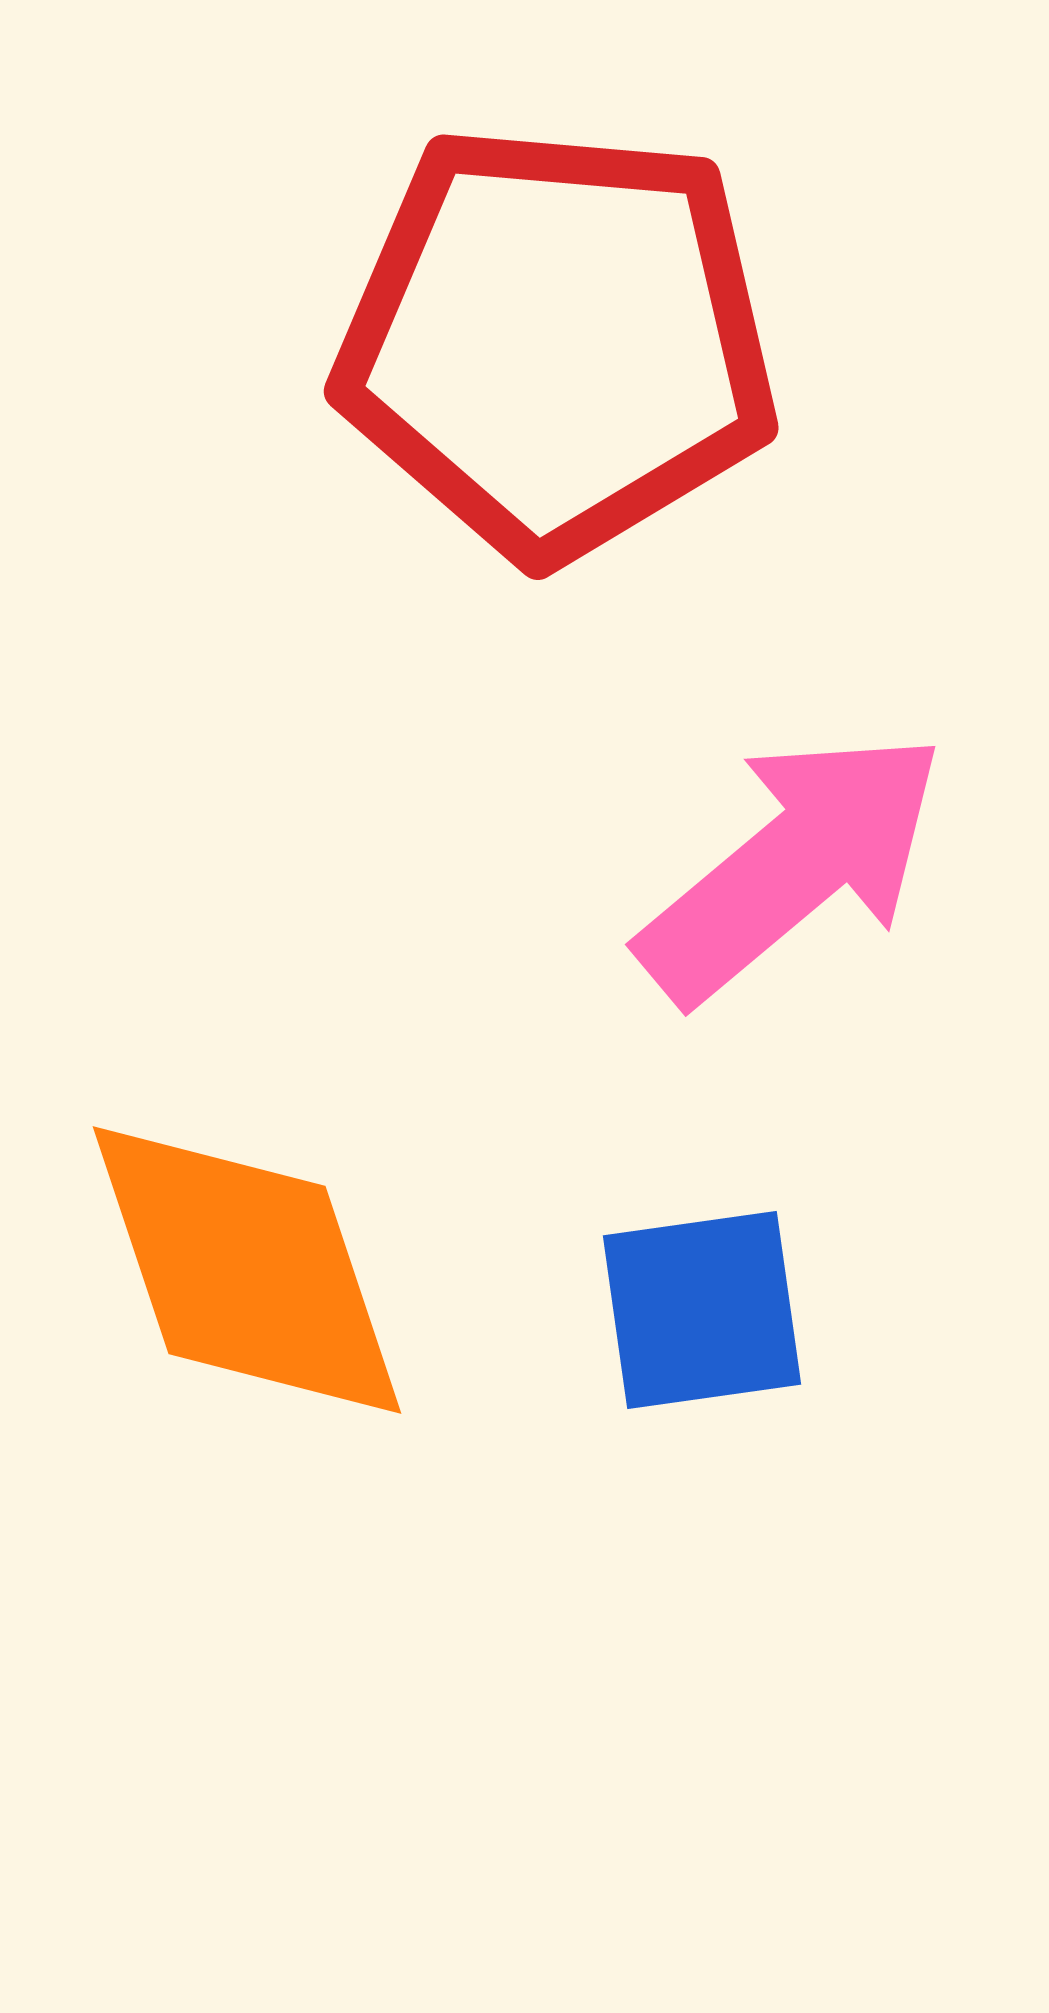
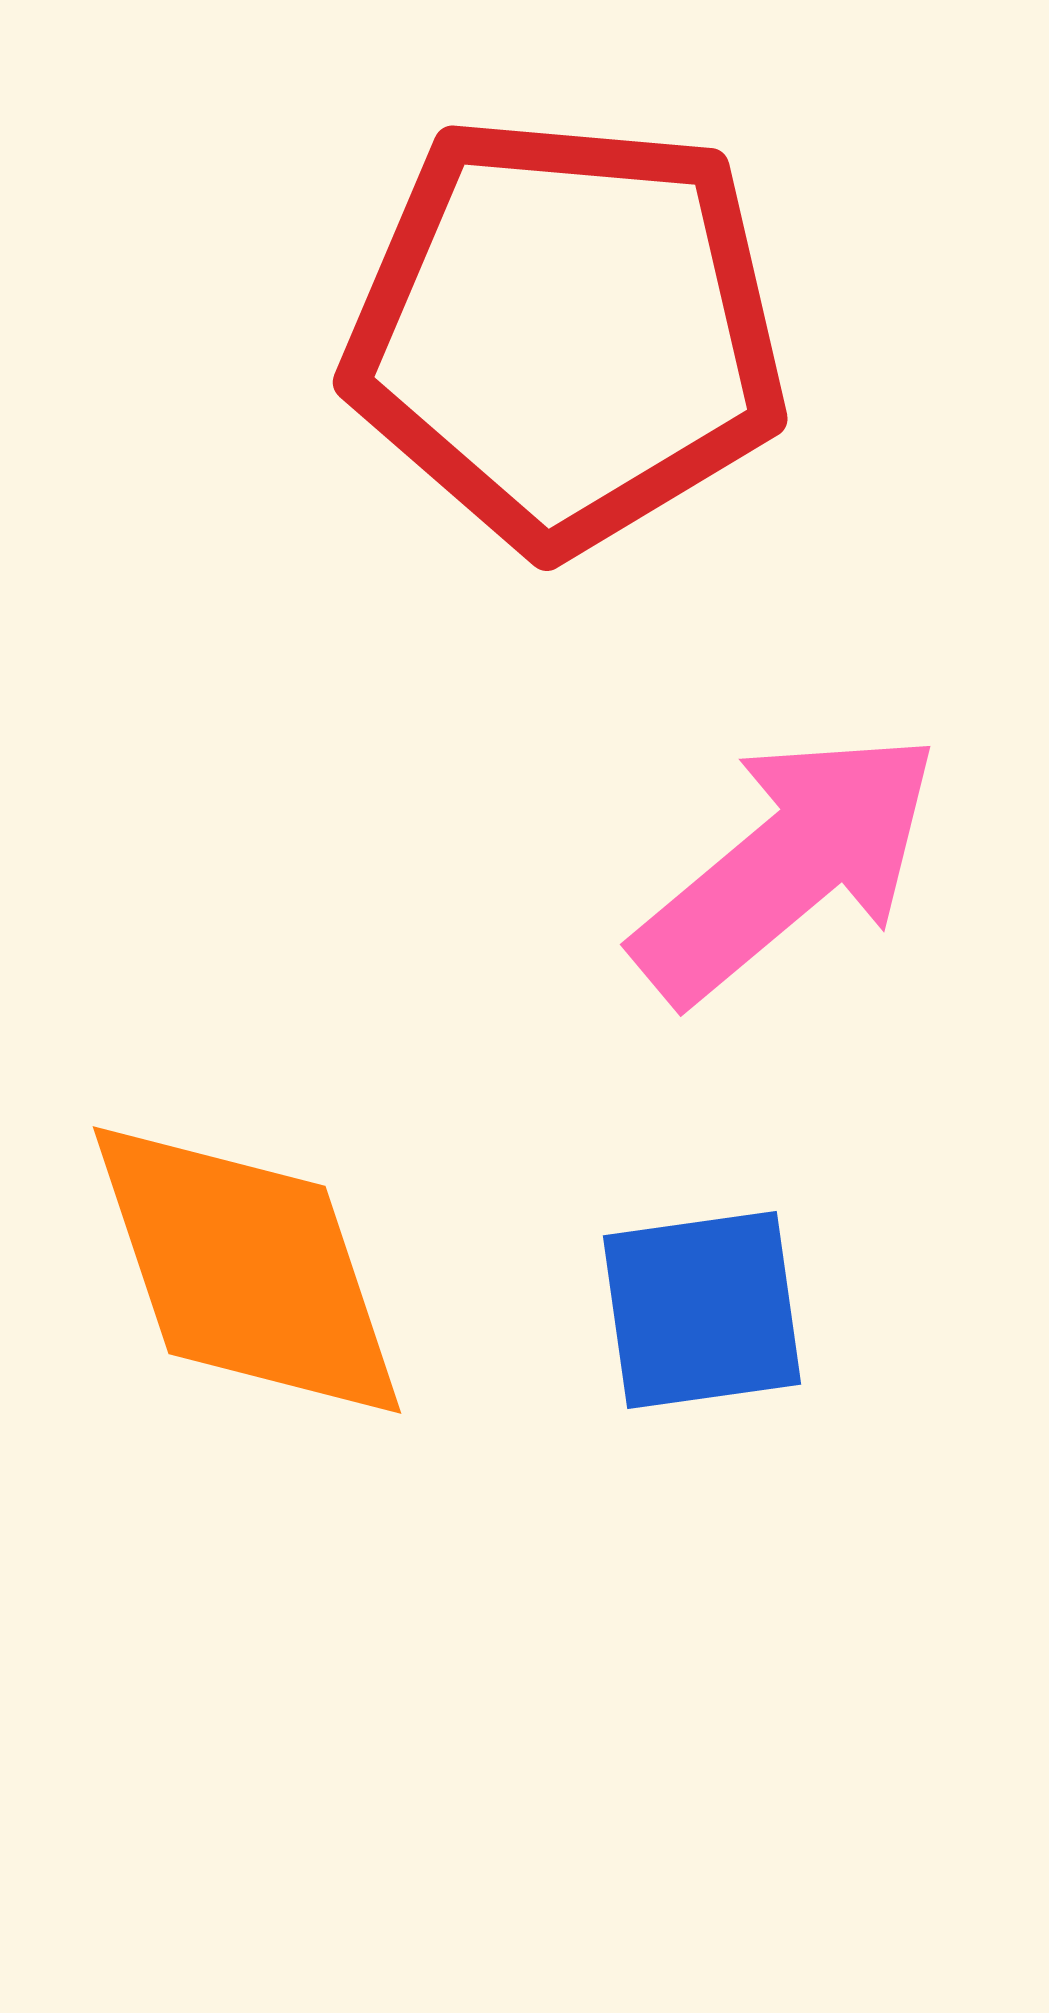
red pentagon: moved 9 px right, 9 px up
pink arrow: moved 5 px left
